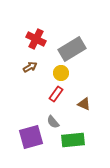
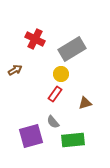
red cross: moved 1 px left
brown arrow: moved 15 px left, 3 px down
yellow circle: moved 1 px down
red rectangle: moved 1 px left
brown triangle: moved 1 px right, 1 px up; rotated 40 degrees counterclockwise
purple square: moved 1 px up
